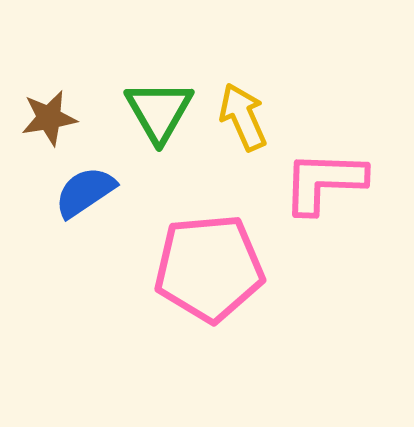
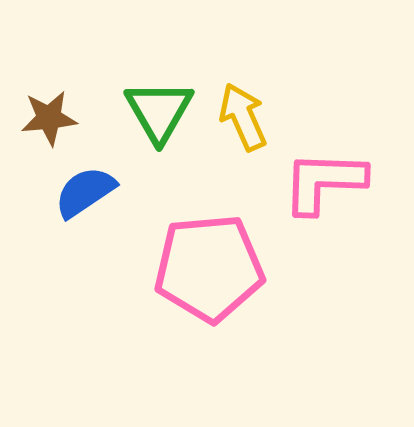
brown star: rotated 4 degrees clockwise
